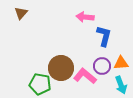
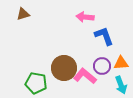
brown triangle: moved 2 px right, 1 px down; rotated 32 degrees clockwise
blue L-shape: rotated 35 degrees counterclockwise
brown circle: moved 3 px right
green pentagon: moved 4 px left, 1 px up
